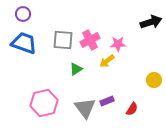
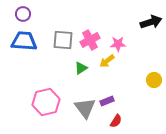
blue trapezoid: moved 2 px up; rotated 16 degrees counterclockwise
green triangle: moved 5 px right, 1 px up
pink hexagon: moved 2 px right, 1 px up
red semicircle: moved 16 px left, 12 px down
